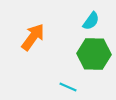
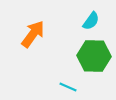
orange arrow: moved 3 px up
green hexagon: moved 2 px down
